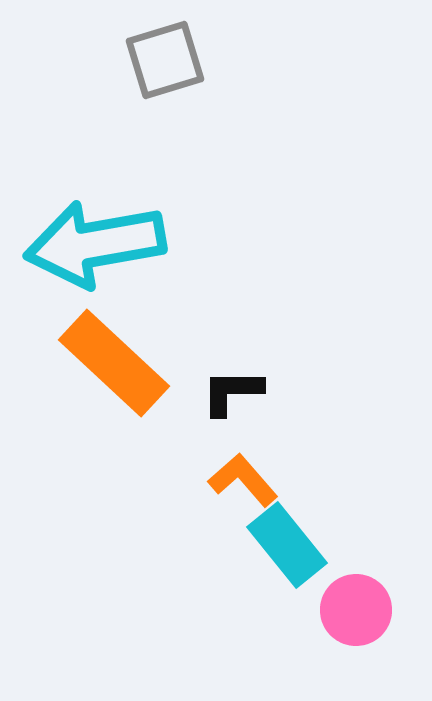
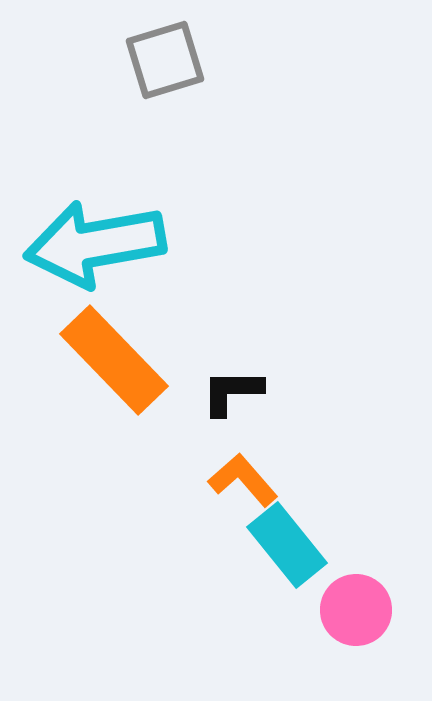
orange rectangle: moved 3 px up; rotated 3 degrees clockwise
